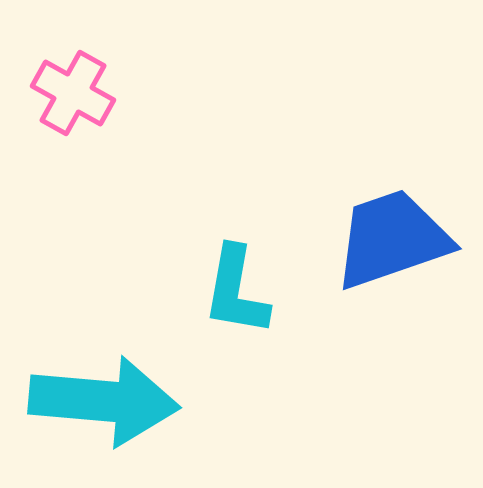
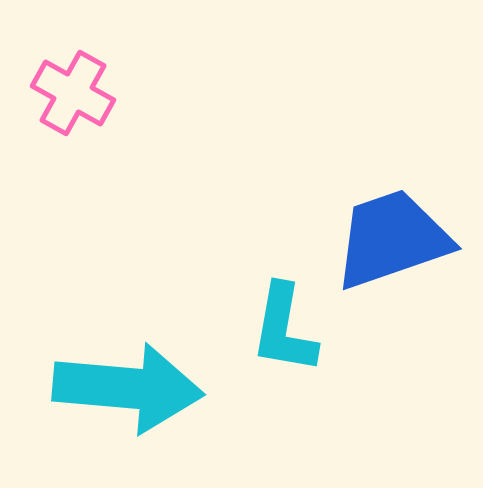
cyan L-shape: moved 48 px right, 38 px down
cyan arrow: moved 24 px right, 13 px up
